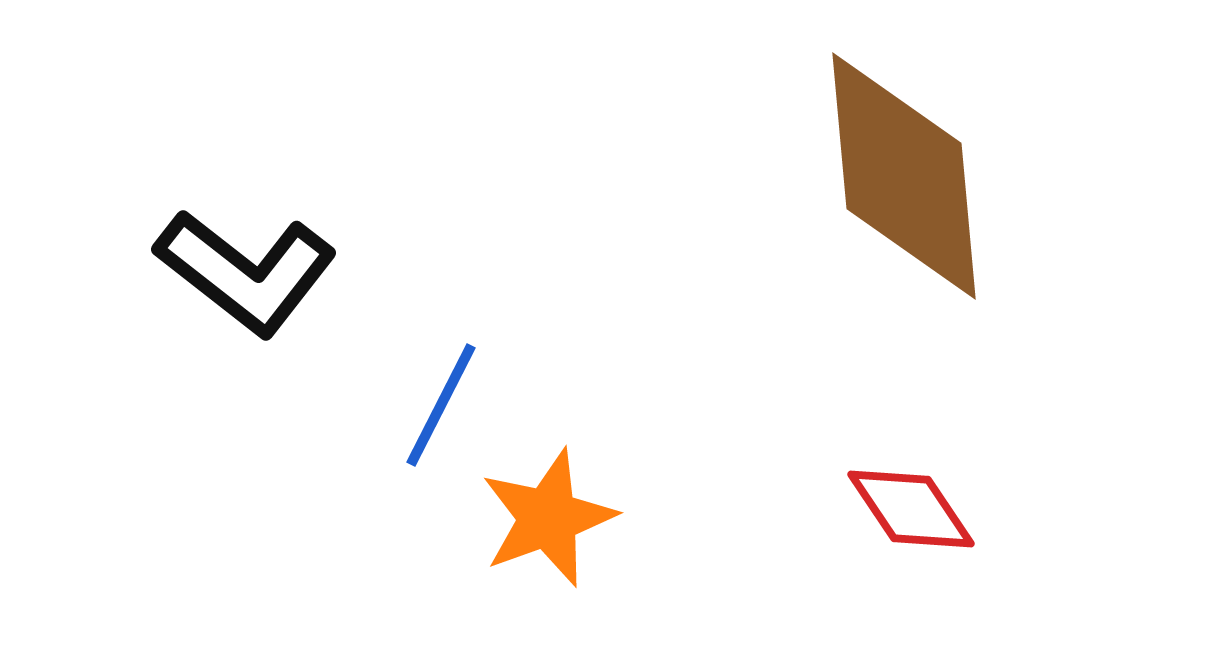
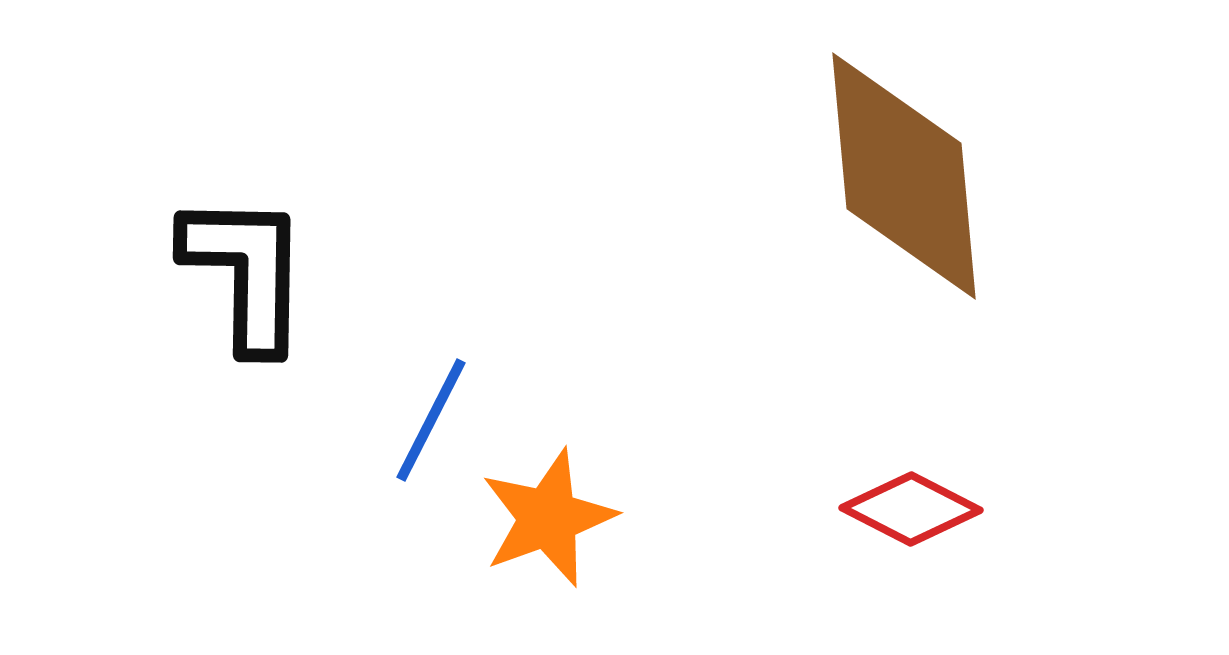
black L-shape: rotated 127 degrees counterclockwise
blue line: moved 10 px left, 15 px down
red diamond: rotated 29 degrees counterclockwise
